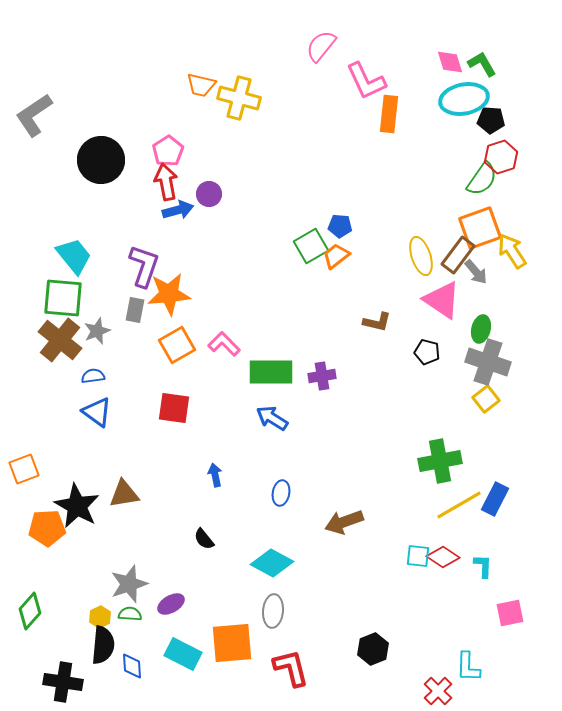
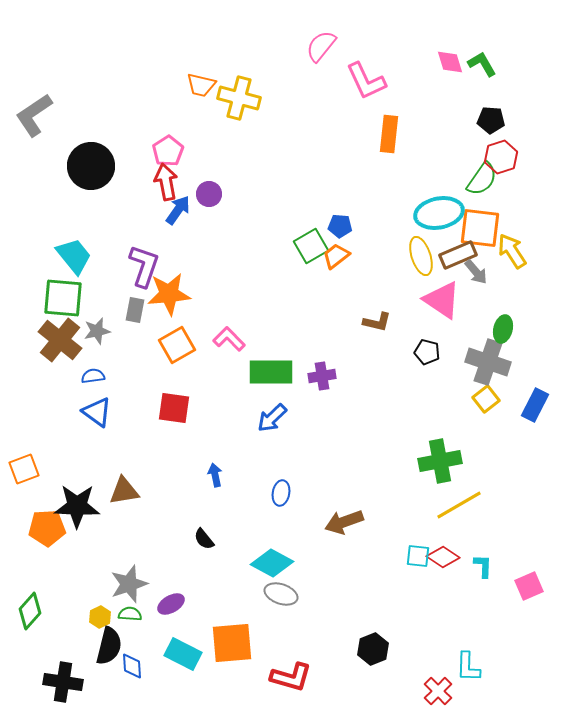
cyan ellipse at (464, 99): moved 25 px left, 114 px down
orange rectangle at (389, 114): moved 20 px down
black circle at (101, 160): moved 10 px left, 6 px down
blue arrow at (178, 210): rotated 40 degrees counterclockwise
orange square at (480, 228): rotated 27 degrees clockwise
brown rectangle at (458, 255): rotated 30 degrees clockwise
green ellipse at (481, 329): moved 22 px right
gray star at (97, 331): rotated 8 degrees clockwise
pink L-shape at (224, 344): moved 5 px right, 5 px up
blue arrow at (272, 418): rotated 76 degrees counterclockwise
brown triangle at (124, 494): moved 3 px up
blue rectangle at (495, 499): moved 40 px right, 94 px up
black star at (77, 506): rotated 27 degrees counterclockwise
gray ellipse at (273, 611): moved 8 px right, 17 px up; rotated 76 degrees counterclockwise
pink square at (510, 613): moved 19 px right, 27 px up; rotated 12 degrees counterclockwise
black semicircle at (103, 645): moved 6 px right, 1 px down; rotated 9 degrees clockwise
red L-shape at (291, 668): moved 9 px down; rotated 120 degrees clockwise
